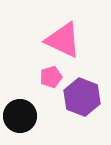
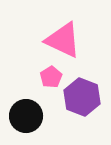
pink pentagon: rotated 15 degrees counterclockwise
black circle: moved 6 px right
